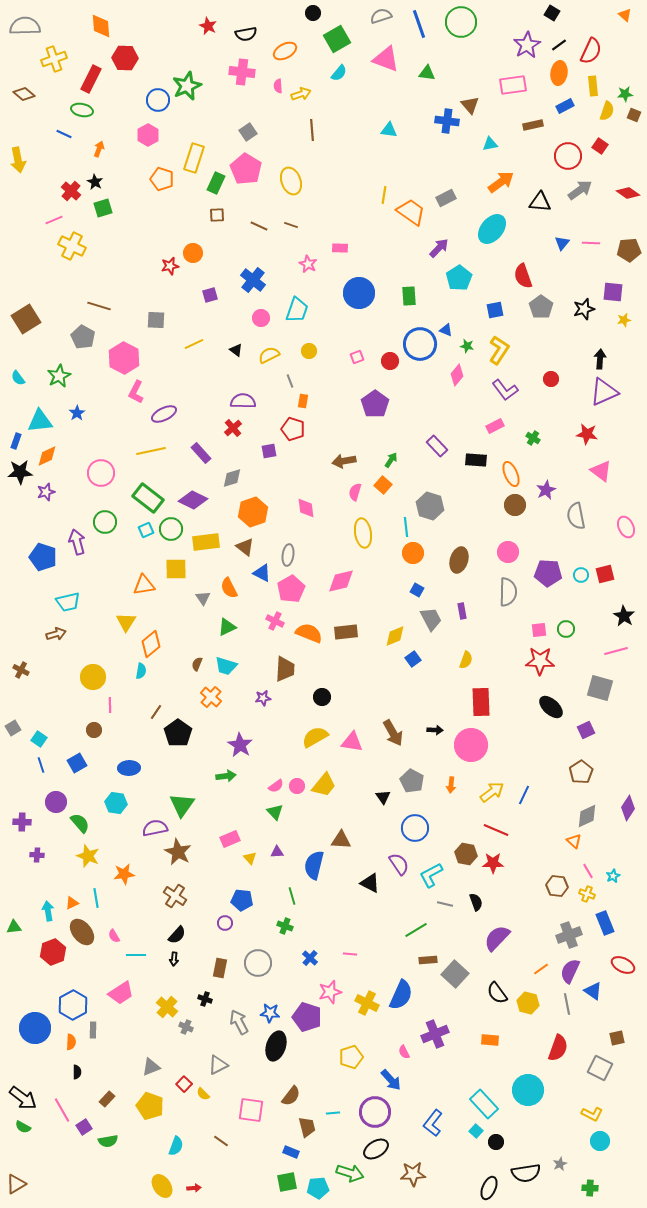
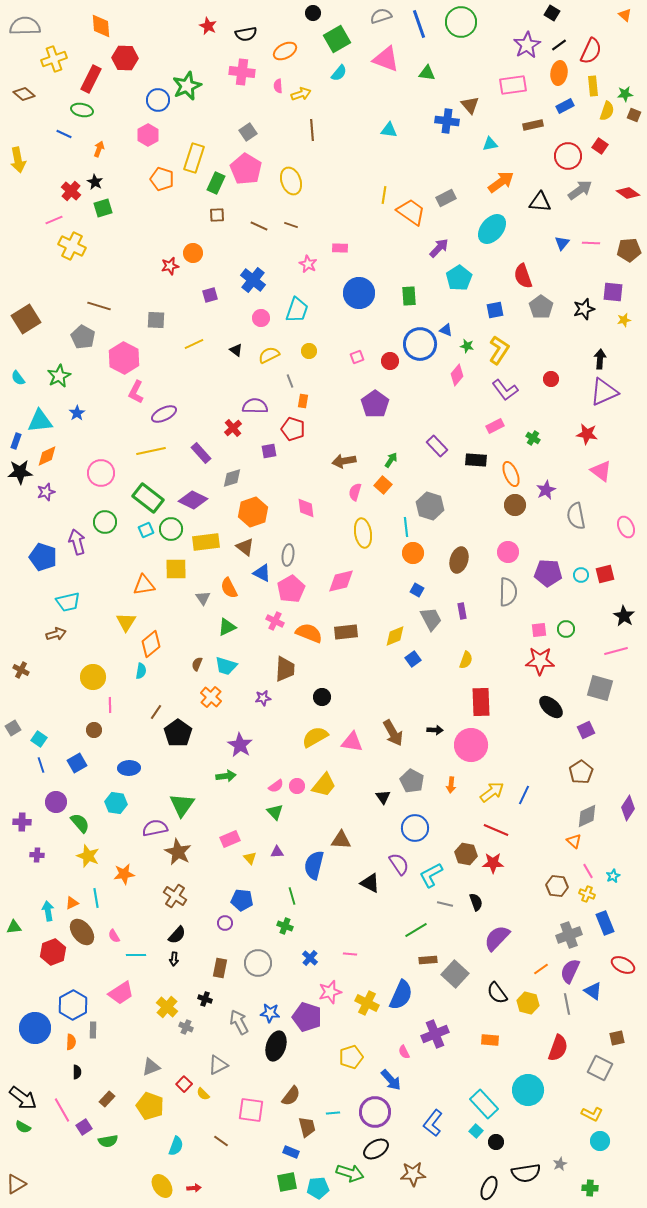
purple semicircle at (243, 401): moved 12 px right, 5 px down
